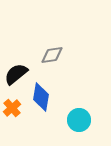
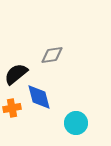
blue diamond: moved 2 px left; rotated 24 degrees counterclockwise
orange cross: rotated 30 degrees clockwise
cyan circle: moved 3 px left, 3 px down
